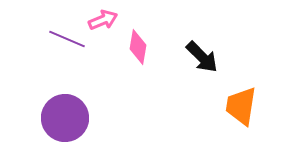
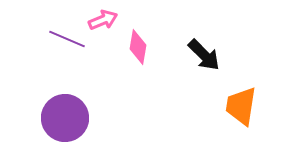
black arrow: moved 2 px right, 2 px up
